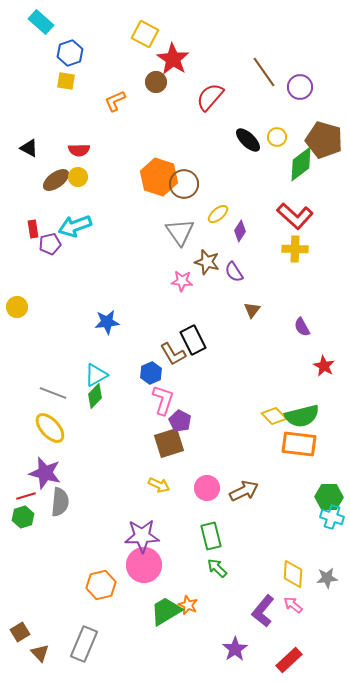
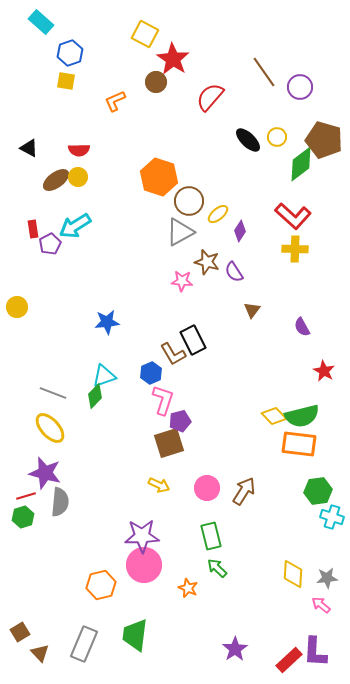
brown circle at (184, 184): moved 5 px right, 17 px down
red L-shape at (295, 216): moved 2 px left
cyan arrow at (75, 226): rotated 12 degrees counterclockwise
gray triangle at (180, 232): rotated 36 degrees clockwise
purple pentagon at (50, 244): rotated 15 degrees counterclockwise
red star at (324, 366): moved 5 px down
cyan triangle at (96, 375): moved 8 px right, 1 px down; rotated 10 degrees clockwise
purple pentagon at (180, 421): rotated 30 degrees clockwise
brown arrow at (244, 491): rotated 32 degrees counterclockwise
green hexagon at (329, 497): moved 11 px left, 6 px up; rotated 8 degrees counterclockwise
orange star at (188, 605): moved 17 px up
pink arrow at (293, 605): moved 28 px right
green trapezoid at (166, 611): moved 31 px left, 24 px down; rotated 52 degrees counterclockwise
purple L-shape at (263, 611): moved 52 px right, 41 px down; rotated 36 degrees counterclockwise
